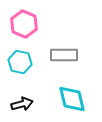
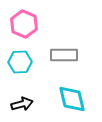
cyan hexagon: rotated 15 degrees counterclockwise
